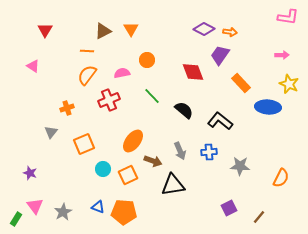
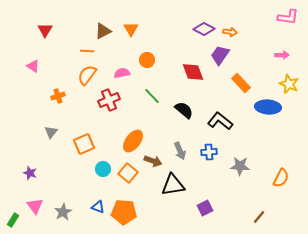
orange cross at (67, 108): moved 9 px left, 12 px up
orange square at (128, 175): moved 2 px up; rotated 24 degrees counterclockwise
purple square at (229, 208): moved 24 px left
green rectangle at (16, 219): moved 3 px left, 1 px down
